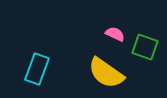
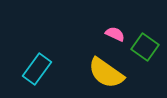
green square: rotated 16 degrees clockwise
cyan rectangle: rotated 16 degrees clockwise
